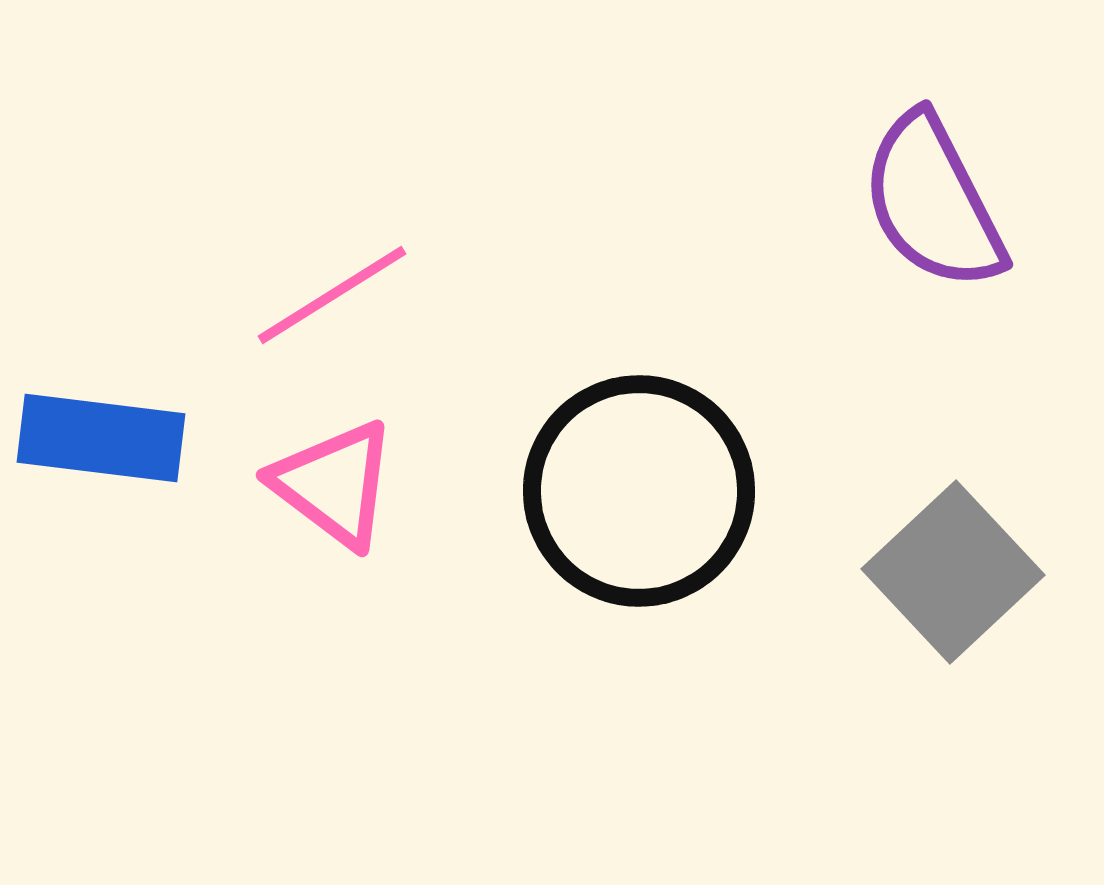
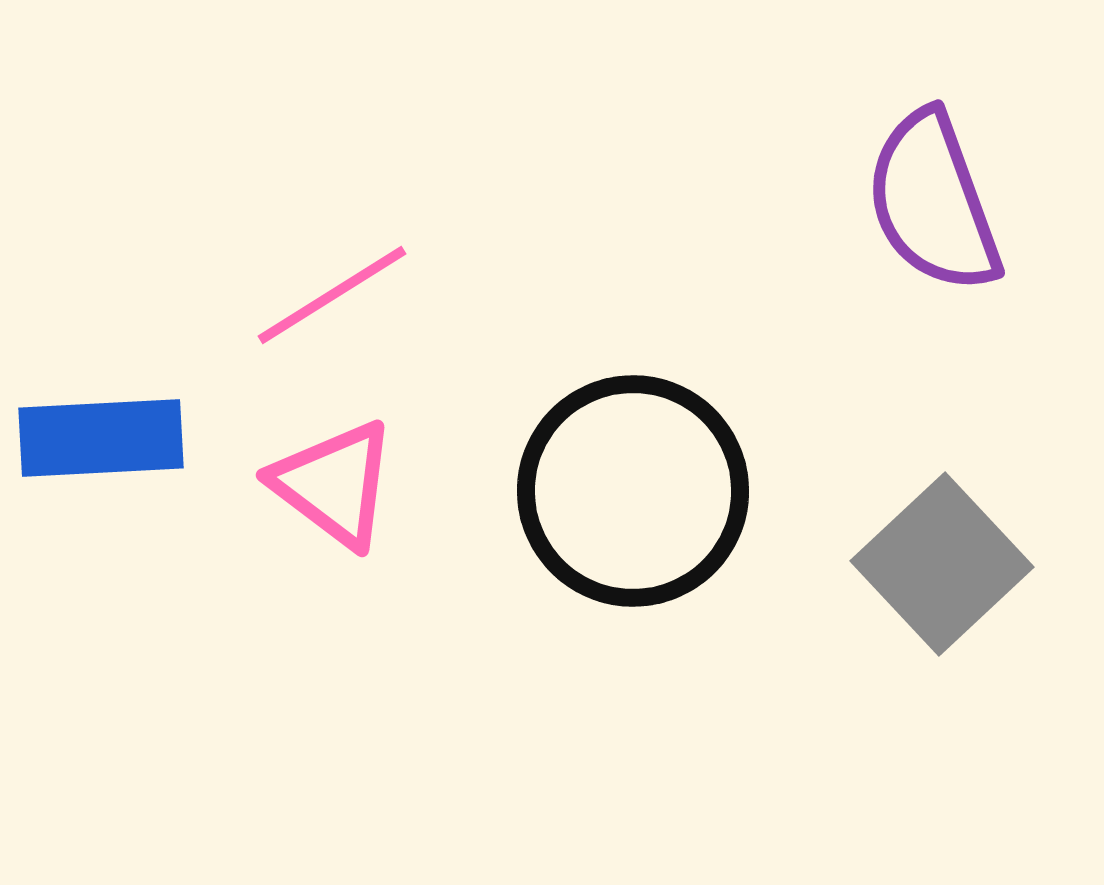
purple semicircle: rotated 7 degrees clockwise
blue rectangle: rotated 10 degrees counterclockwise
black circle: moved 6 px left
gray square: moved 11 px left, 8 px up
